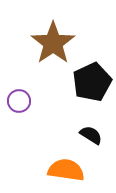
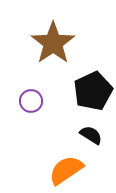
black pentagon: moved 1 px right, 9 px down
purple circle: moved 12 px right
orange semicircle: rotated 42 degrees counterclockwise
